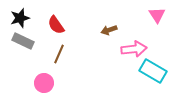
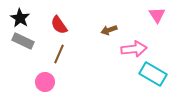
black star: rotated 24 degrees counterclockwise
red semicircle: moved 3 px right
cyan rectangle: moved 3 px down
pink circle: moved 1 px right, 1 px up
